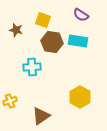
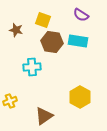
brown triangle: moved 3 px right
